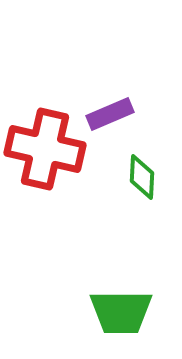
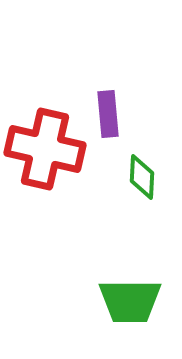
purple rectangle: moved 2 px left; rotated 72 degrees counterclockwise
green trapezoid: moved 9 px right, 11 px up
